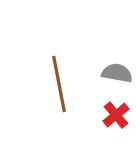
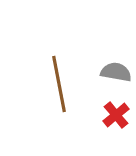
gray semicircle: moved 1 px left, 1 px up
